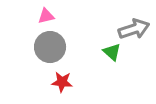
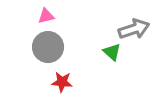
gray circle: moved 2 px left
